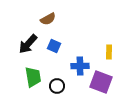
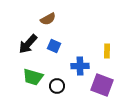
yellow rectangle: moved 2 px left, 1 px up
green trapezoid: rotated 115 degrees clockwise
purple square: moved 1 px right, 3 px down
